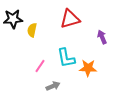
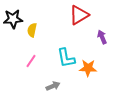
red triangle: moved 9 px right, 4 px up; rotated 15 degrees counterclockwise
pink line: moved 9 px left, 5 px up
